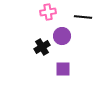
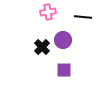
purple circle: moved 1 px right, 4 px down
black cross: rotated 14 degrees counterclockwise
purple square: moved 1 px right, 1 px down
